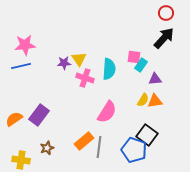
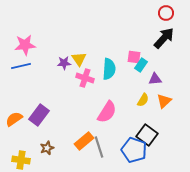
orange triangle: moved 9 px right; rotated 35 degrees counterclockwise
gray line: rotated 25 degrees counterclockwise
